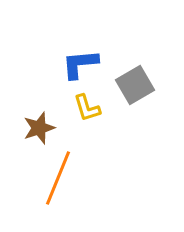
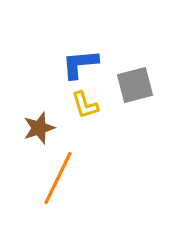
gray square: rotated 15 degrees clockwise
yellow L-shape: moved 2 px left, 3 px up
orange line: rotated 4 degrees clockwise
